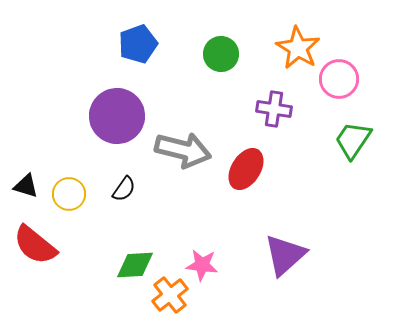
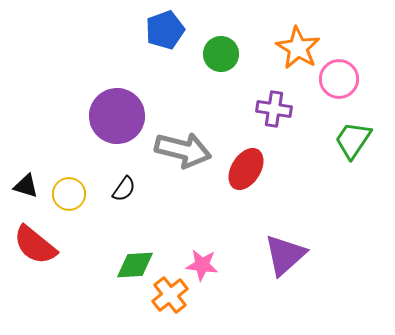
blue pentagon: moved 27 px right, 14 px up
